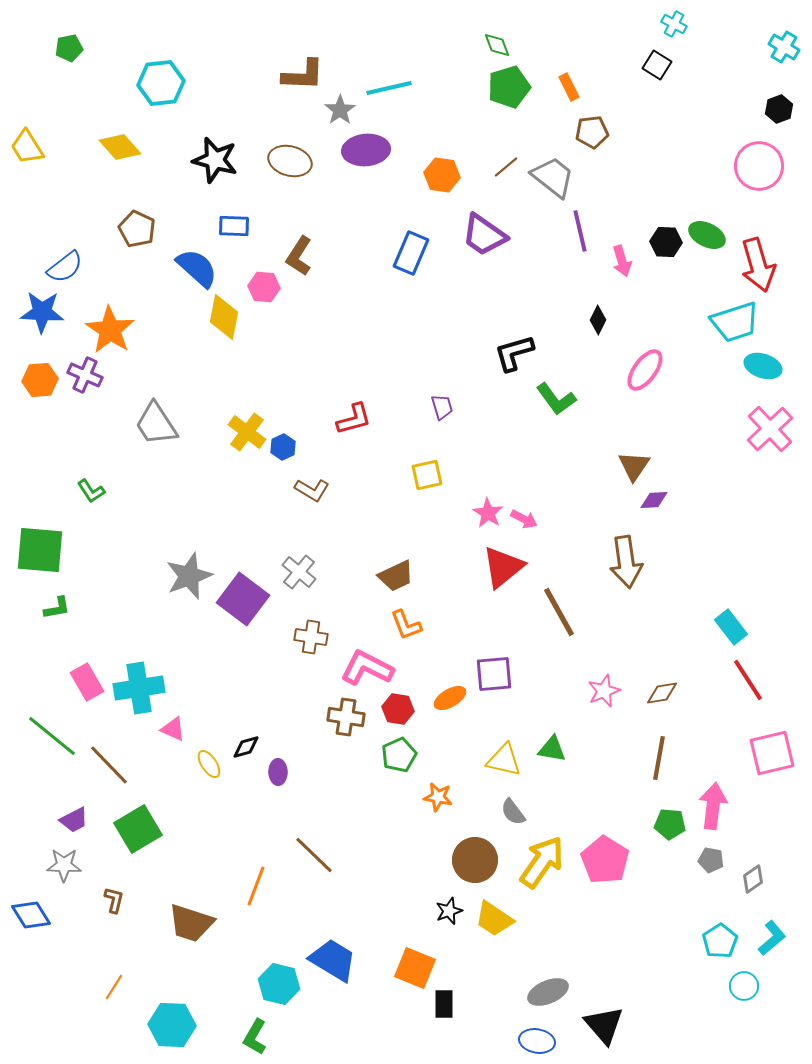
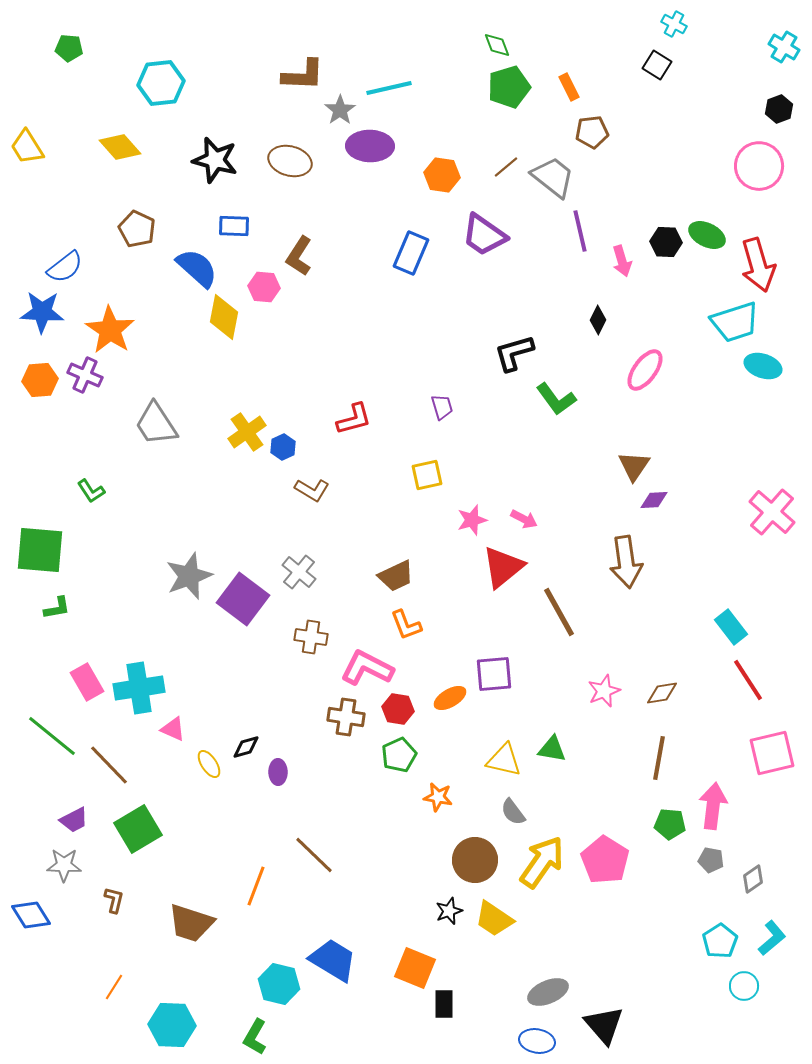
green pentagon at (69, 48): rotated 16 degrees clockwise
purple ellipse at (366, 150): moved 4 px right, 4 px up; rotated 6 degrees clockwise
pink cross at (770, 429): moved 2 px right, 83 px down; rotated 6 degrees counterclockwise
yellow cross at (247, 432): rotated 18 degrees clockwise
pink star at (488, 513): moved 16 px left, 7 px down; rotated 24 degrees clockwise
